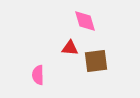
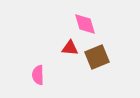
pink diamond: moved 3 px down
brown square: moved 1 px right, 4 px up; rotated 15 degrees counterclockwise
